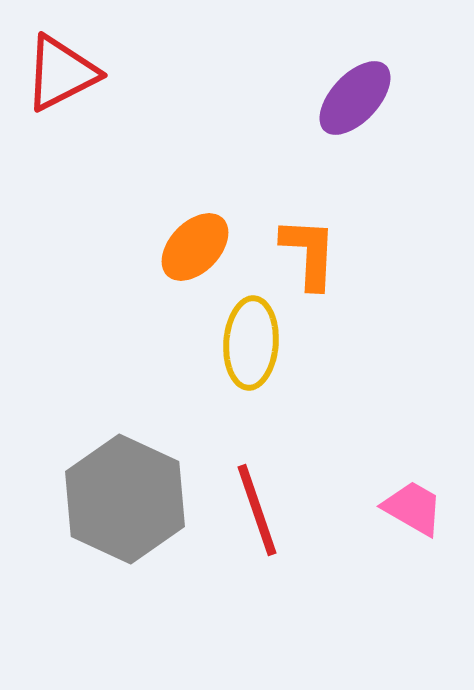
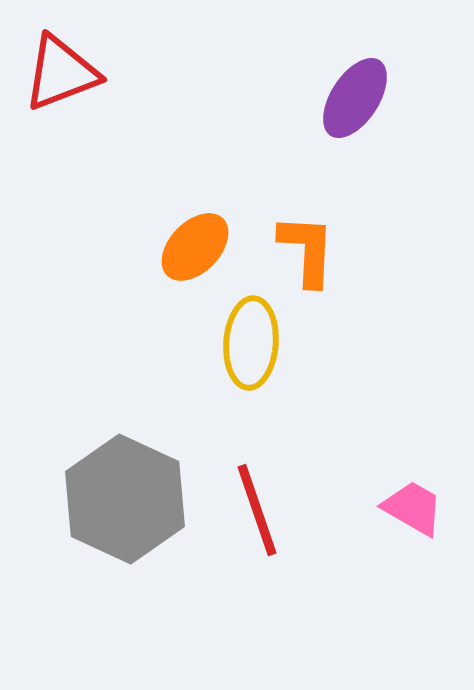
red triangle: rotated 6 degrees clockwise
purple ellipse: rotated 10 degrees counterclockwise
orange L-shape: moved 2 px left, 3 px up
